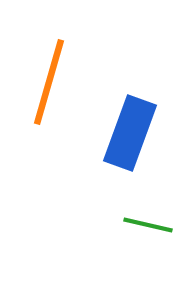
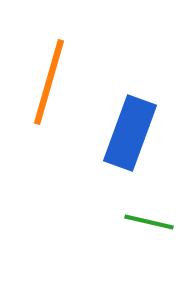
green line: moved 1 px right, 3 px up
